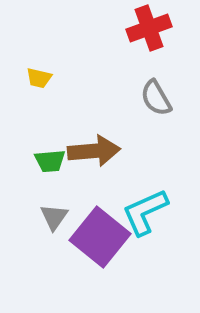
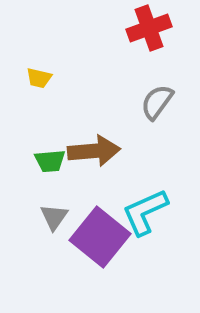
gray semicircle: moved 1 px right, 4 px down; rotated 66 degrees clockwise
